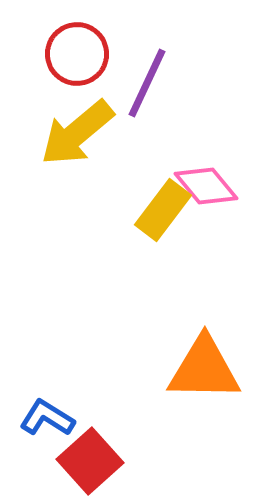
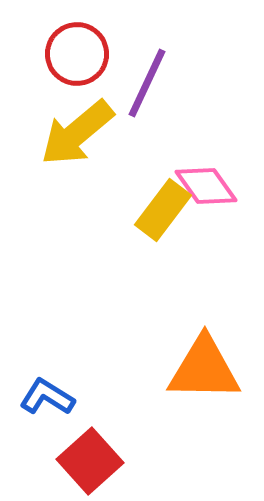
pink diamond: rotated 4 degrees clockwise
blue L-shape: moved 21 px up
